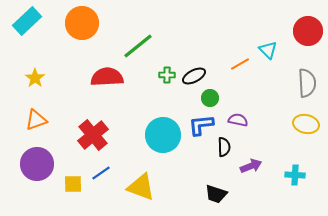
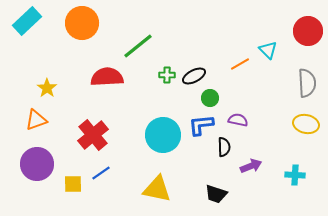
yellow star: moved 12 px right, 10 px down
yellow triangle: moved 16 px right, 2 px down; rotated 8 degrees counterclockwise
